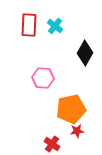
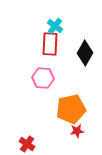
red rectangle: moved 21 px right, 19 px down
red cross: moved 25 px left
